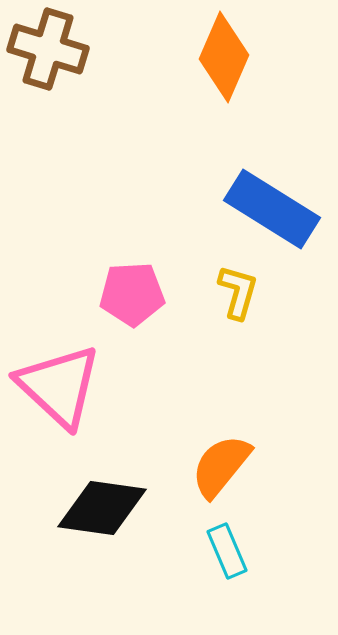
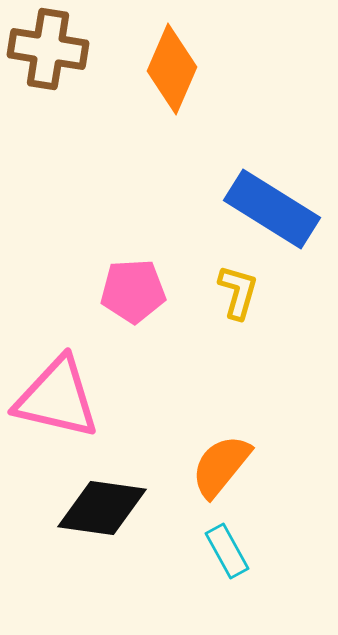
brown cross: rotated 8 degrees counterclockwise
orange diamond: moved 52 px left, 12 px down
pink pentagon: moved 1 px right, 3 px up
pink triangle: moved 2 px left, 12 px down; rotated 30 degrees counterclockwise
cyan rectangle: rotated 6 degrees counterclockwise
